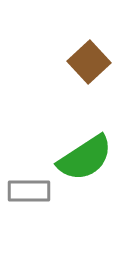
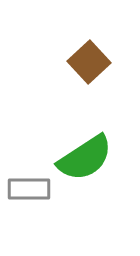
gray rectangle: moved 2 px up
